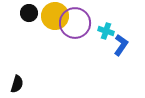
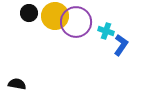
purple circle: moved 1 px right, 1 px up
black semicircle: rotated 96 degrees counterclockwise
